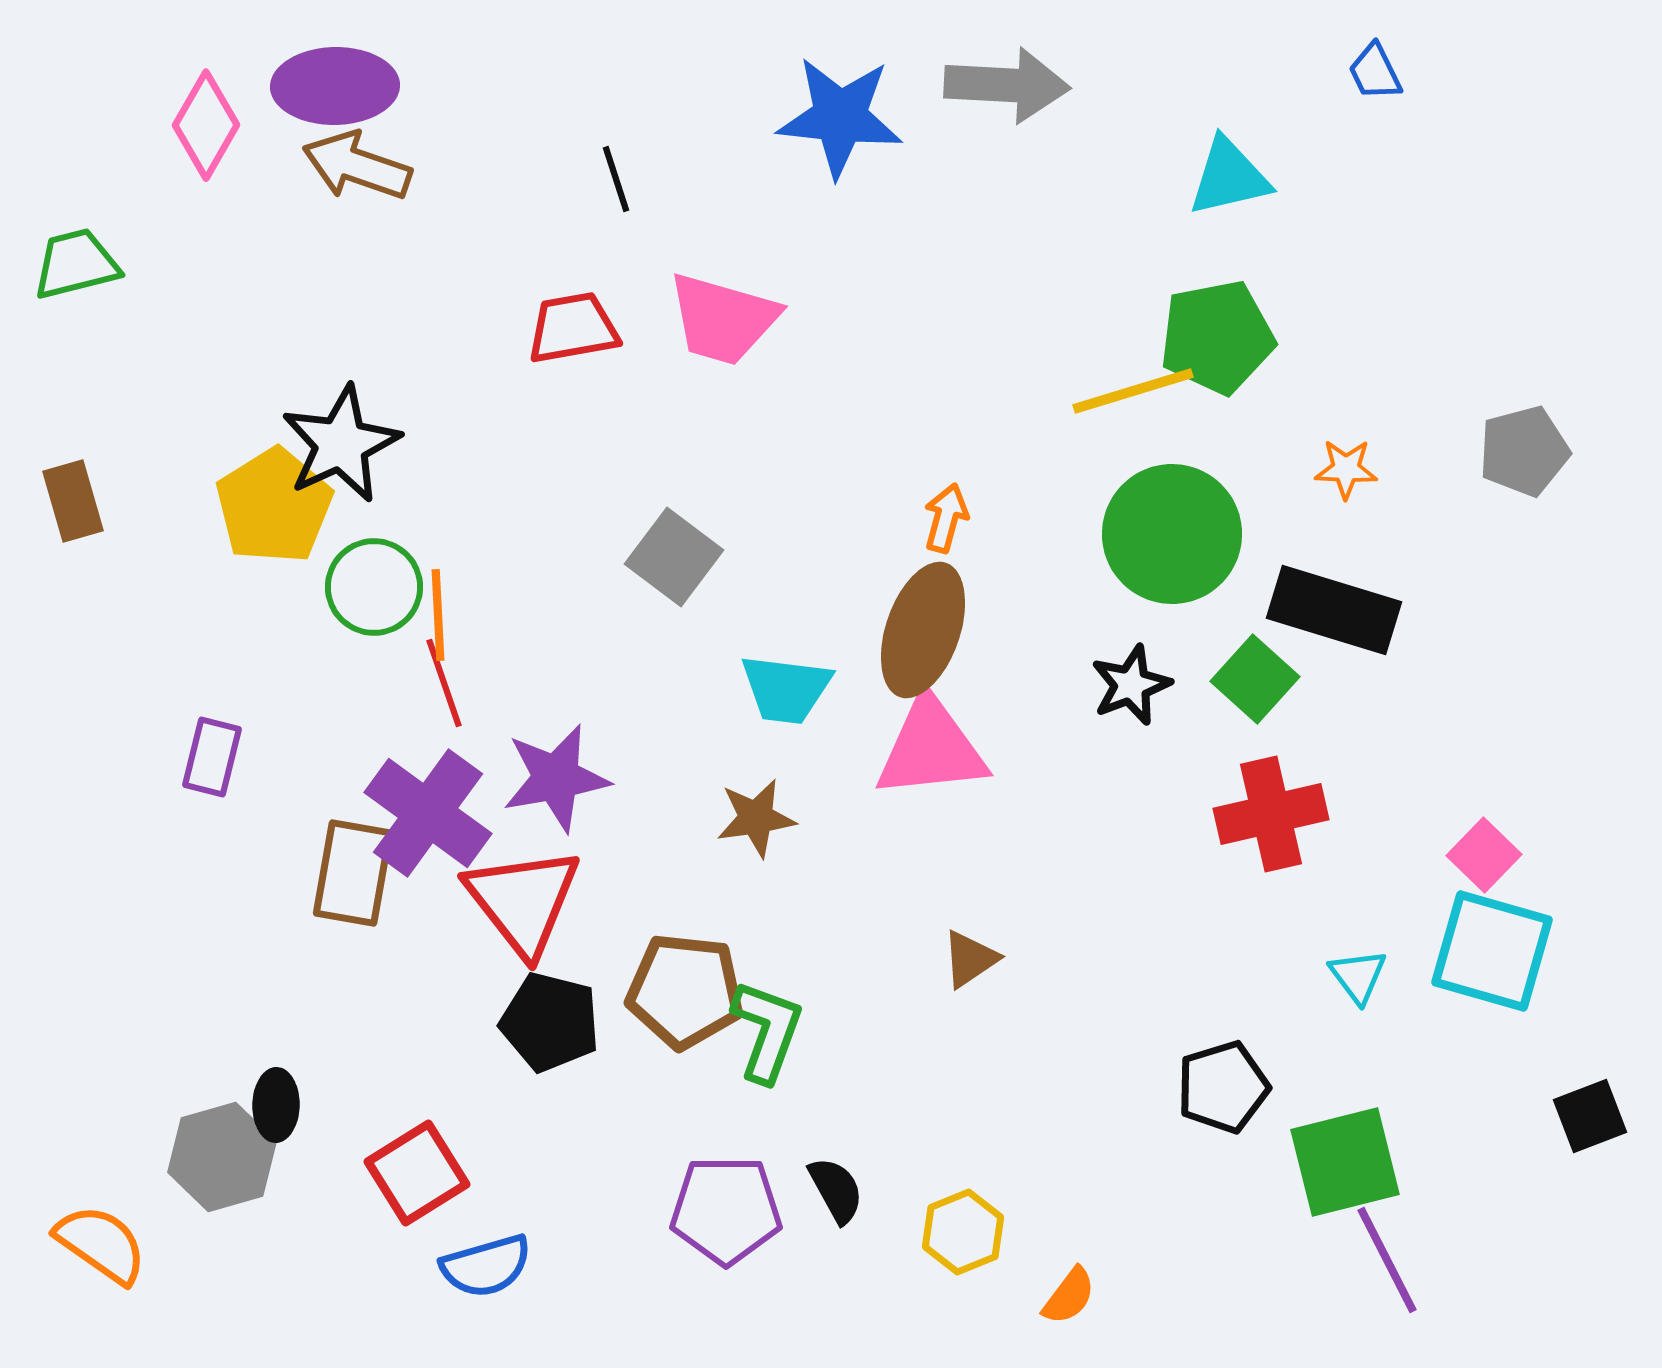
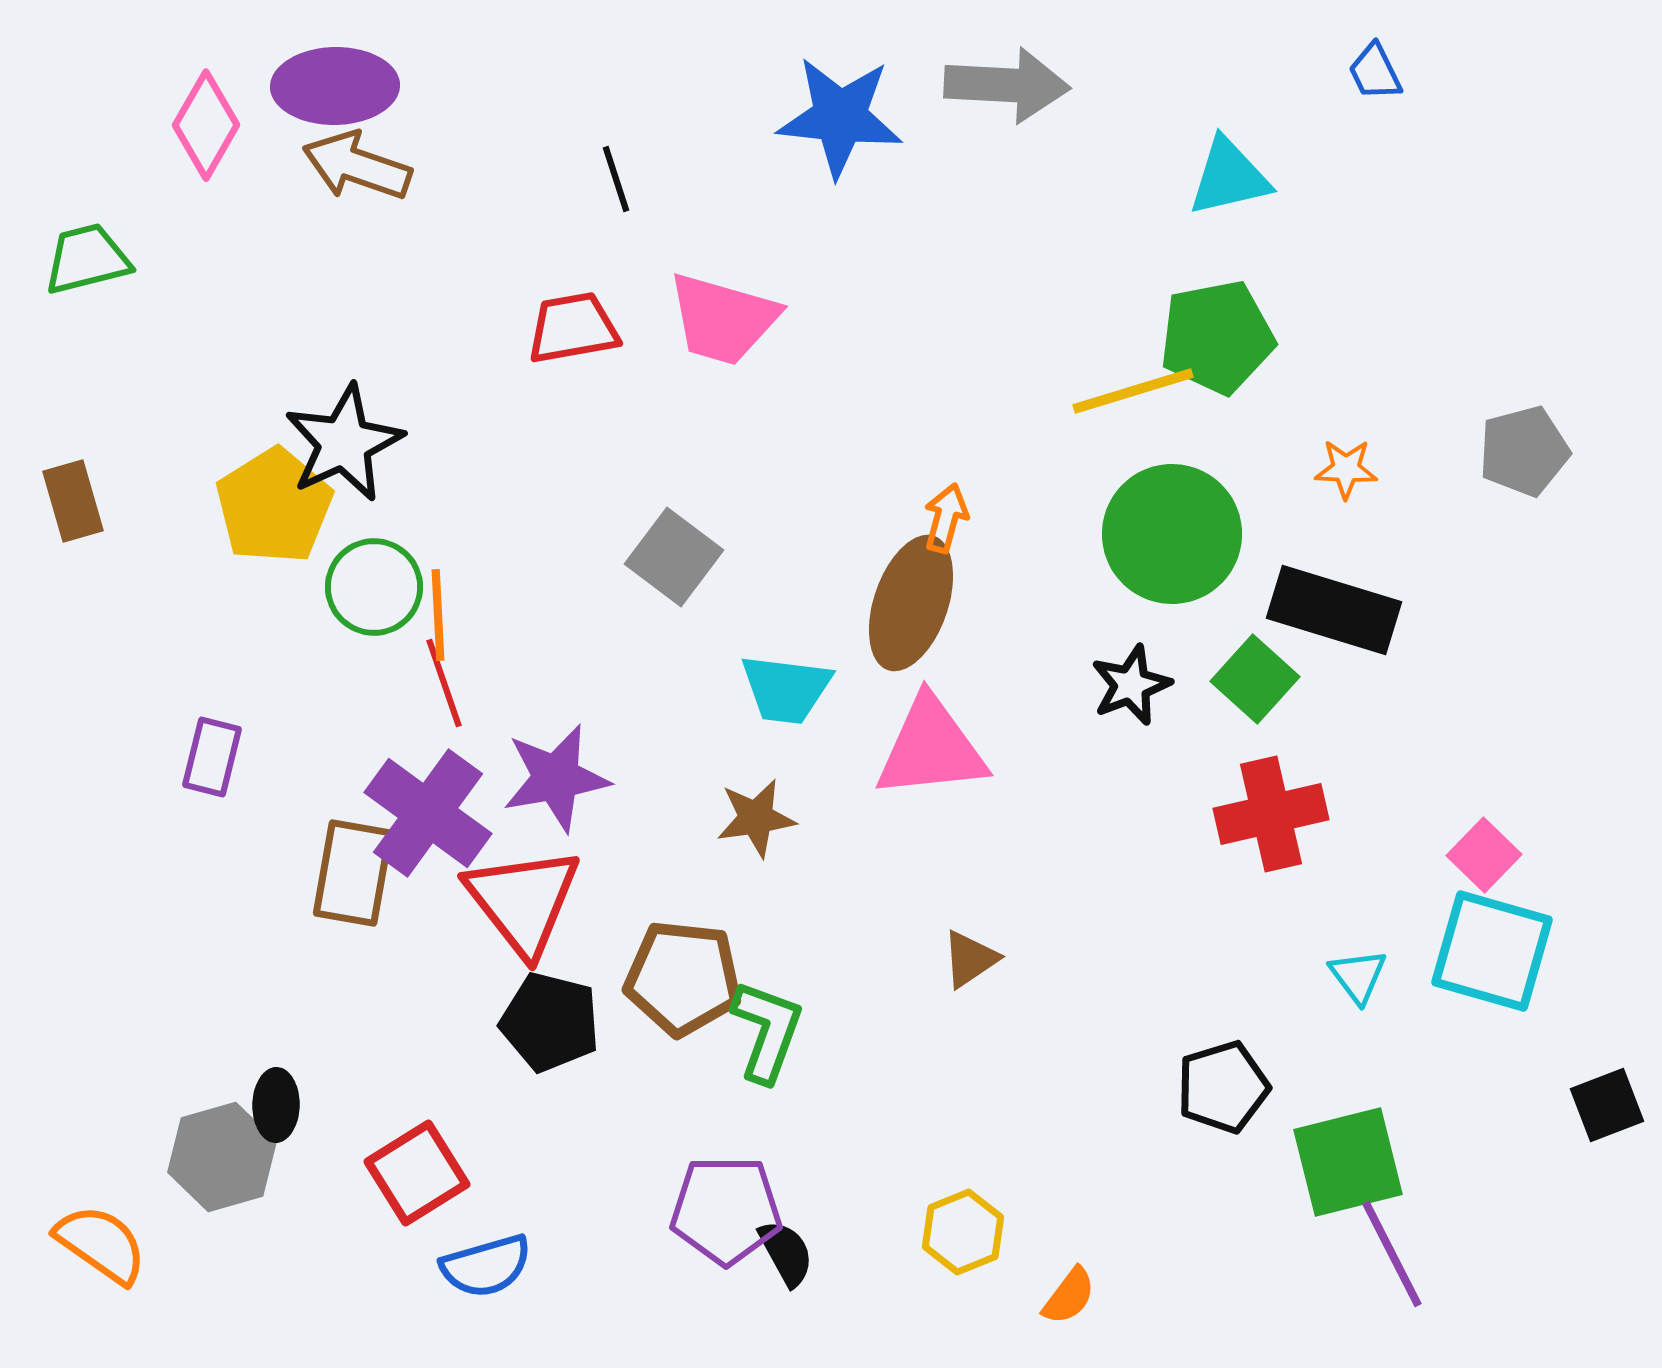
green trapezoid at (76, 264): moved 11 px right, 5 px up
black star at (341, 444): moved 3 px right, 1 px up
brown ellipse at (923, 630): moved 12 px left, 27 px up
brown pentagon at (685, 991): moved 2 px left, 13 px up
black square at (1590, 1116): moved 17 px right, 11 px up
green square at (1345, 1162): moved 3 px right
black semicircle at (836, 1190): moved 50 px left, 63 px down
purple line at (1387, 1260): moved 5 px right, 6 px up
